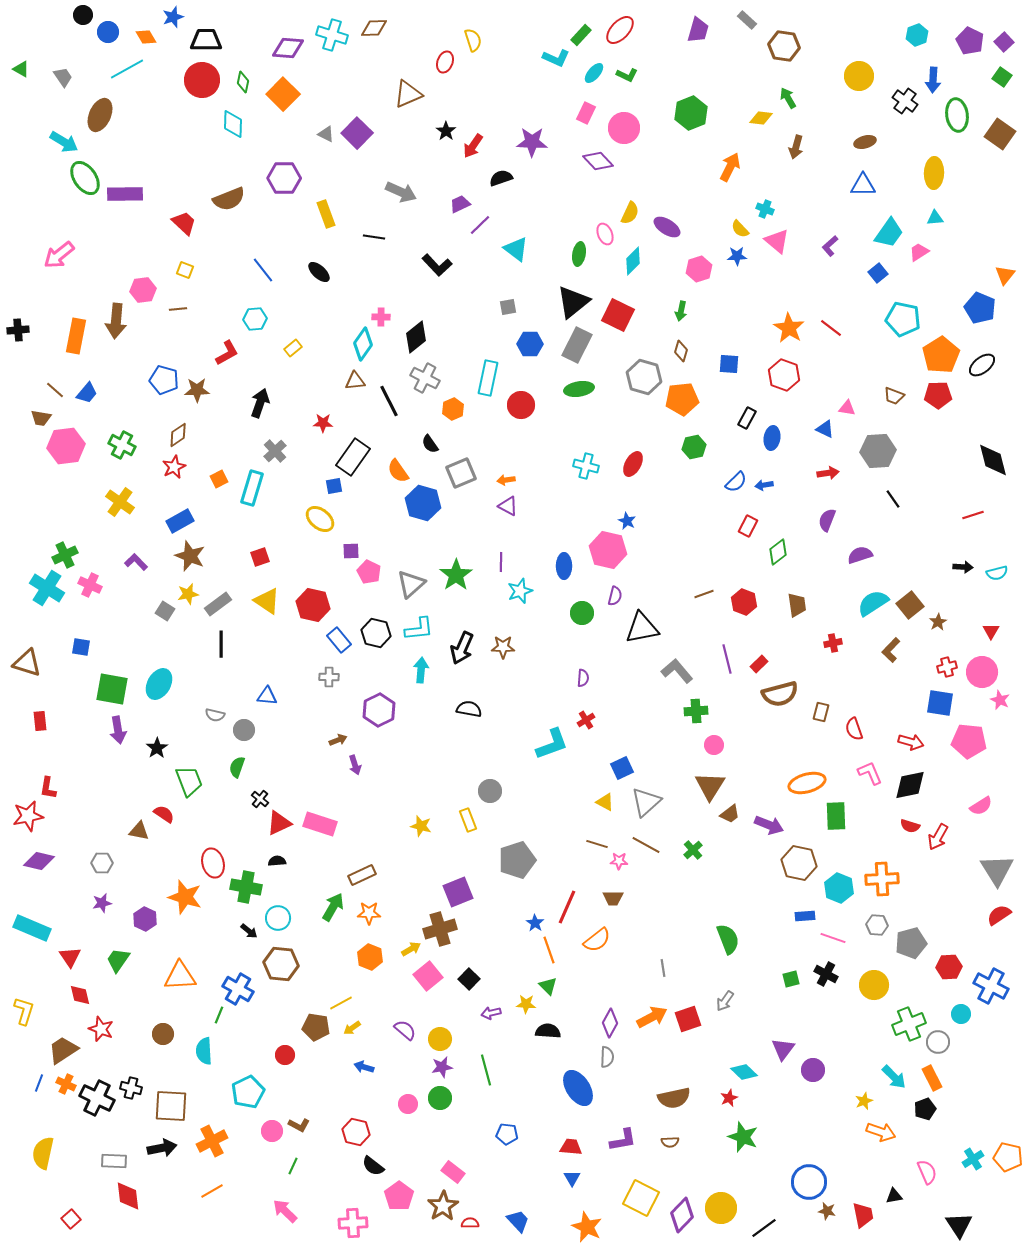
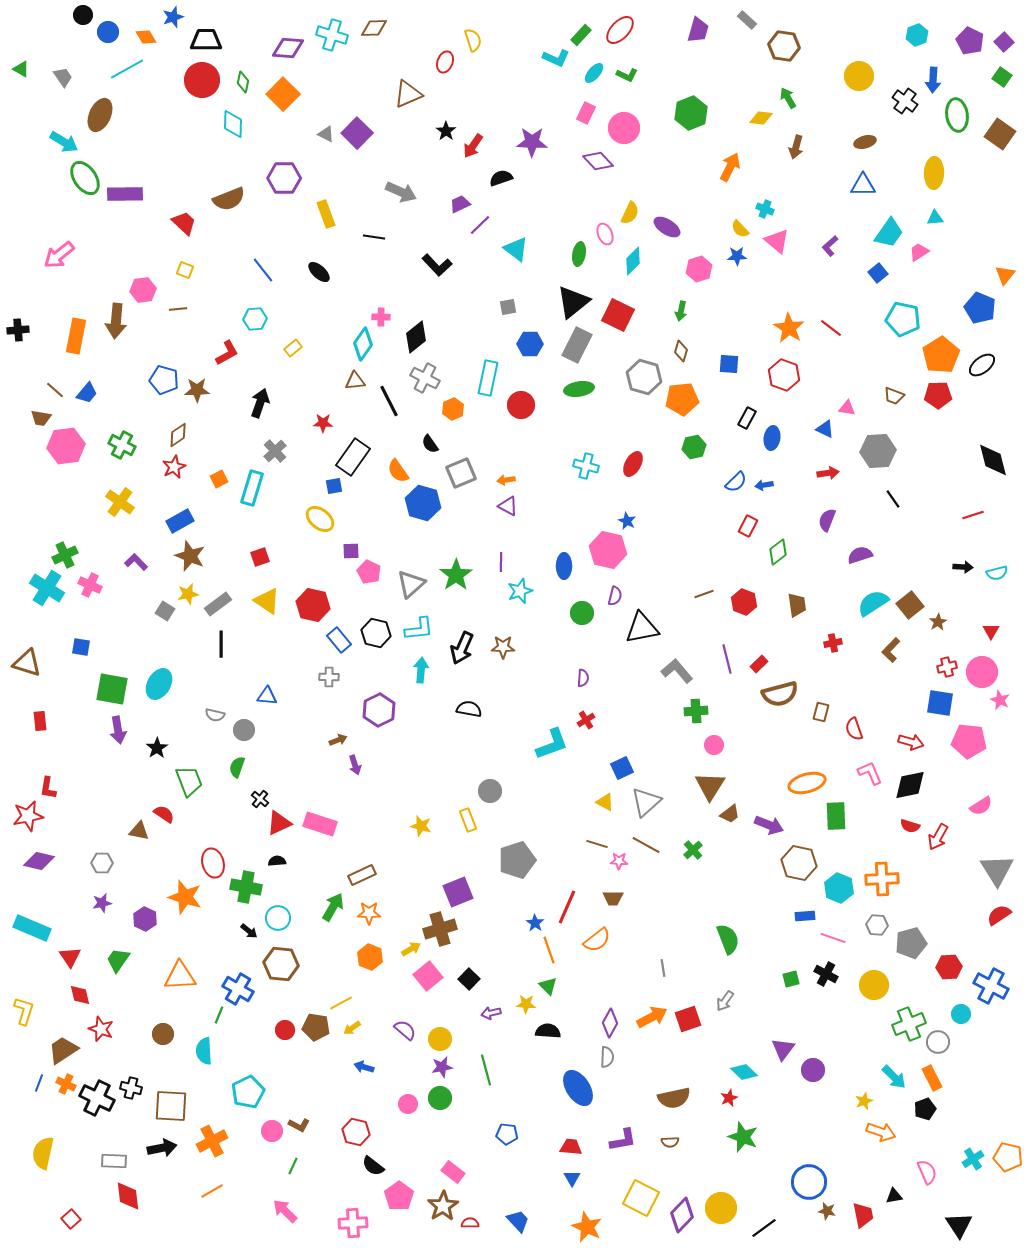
red circle at (285, 1055): moved 25 px up
